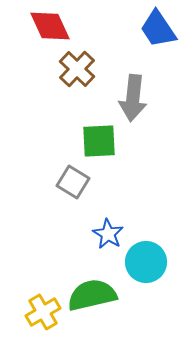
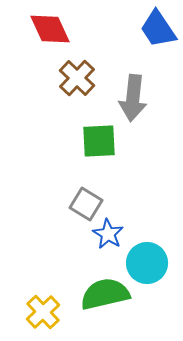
red diamond: moved 3 px down
brown cross: moved 9 px down
gray square: moved 13 px right, 22 px down
cyan circle: moved 1 px right, 1 px down
green semicircle: moved 13 px right, 1 px up
yellow cross: rotated 12 degrees counterclockwise
